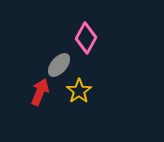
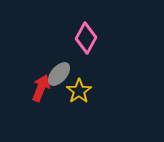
gray ellipse: moved 9 px down
red arrow: moved 1 px right, 4 px up
